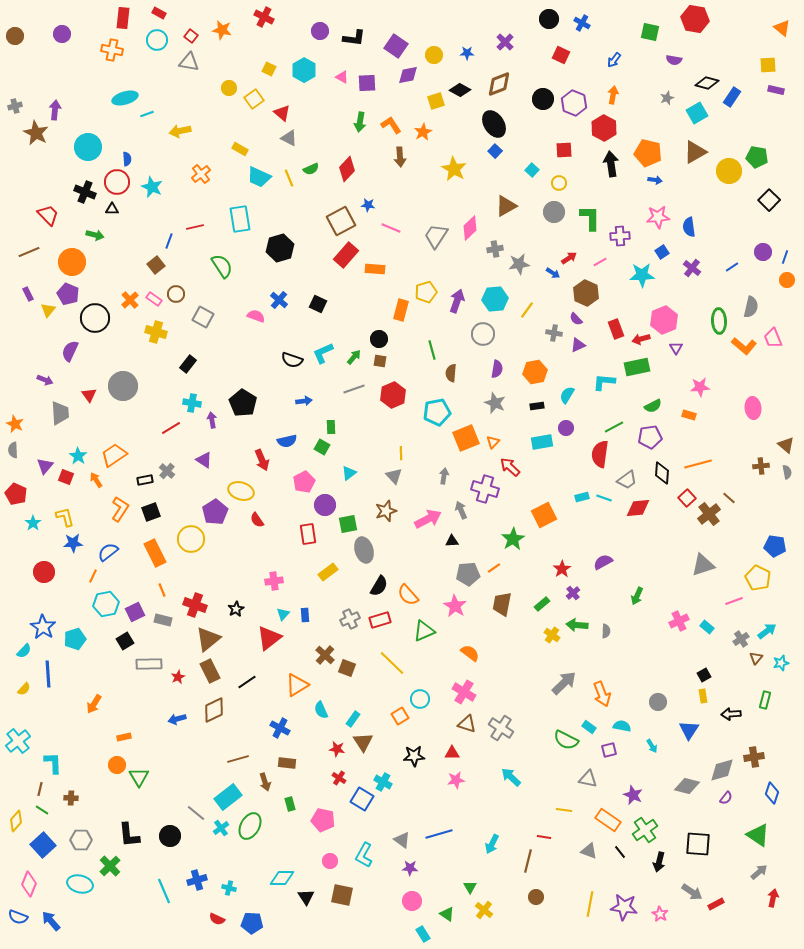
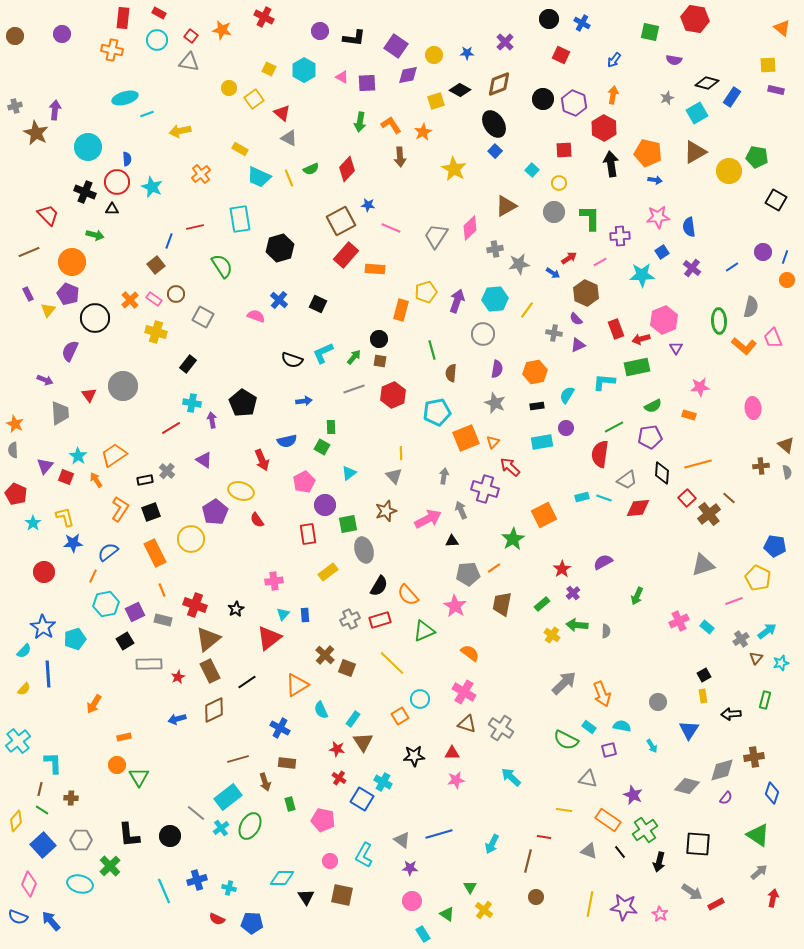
black square at (769, 200): moved 7 px right; rotated 15 degrees counterclockwise
